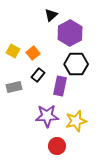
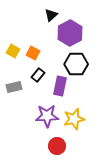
orange square: rotated 24 degrees counterclockwise
yellow star: moved 2 px left, 2 px up
